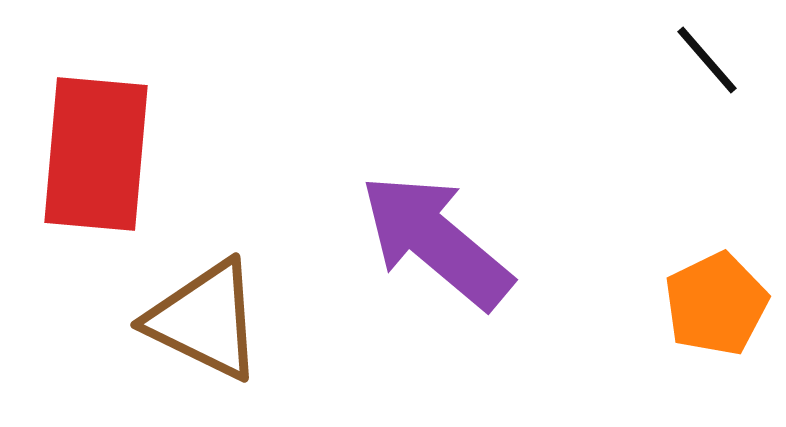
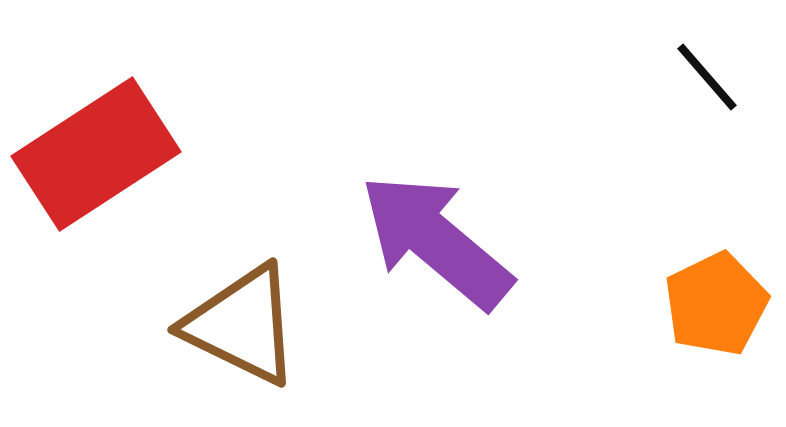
black line: moved 17 px down
red rectangle: rotated 52 degrees clockwise
brown triangle: moved 37 px right, 5 px down
